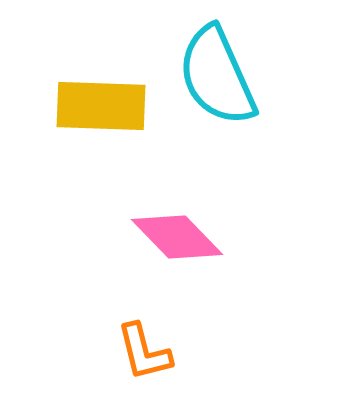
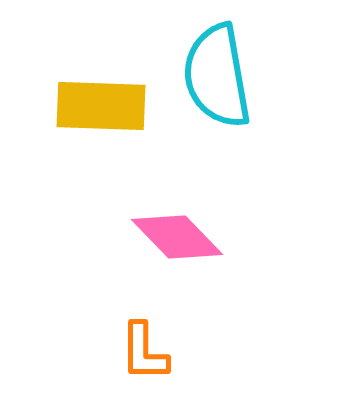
cyan semicircle: rotated 14 degrees clockwise
orange L-shape: rotated 14 degrees clockwise
